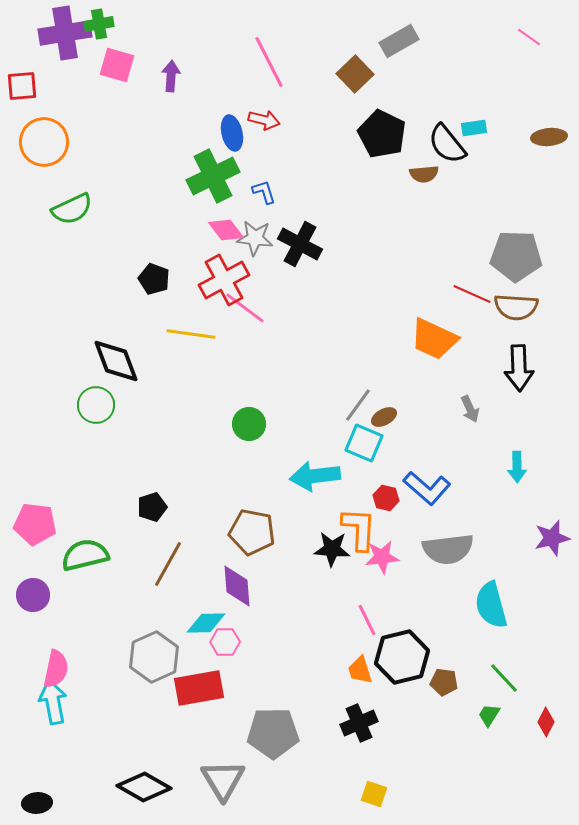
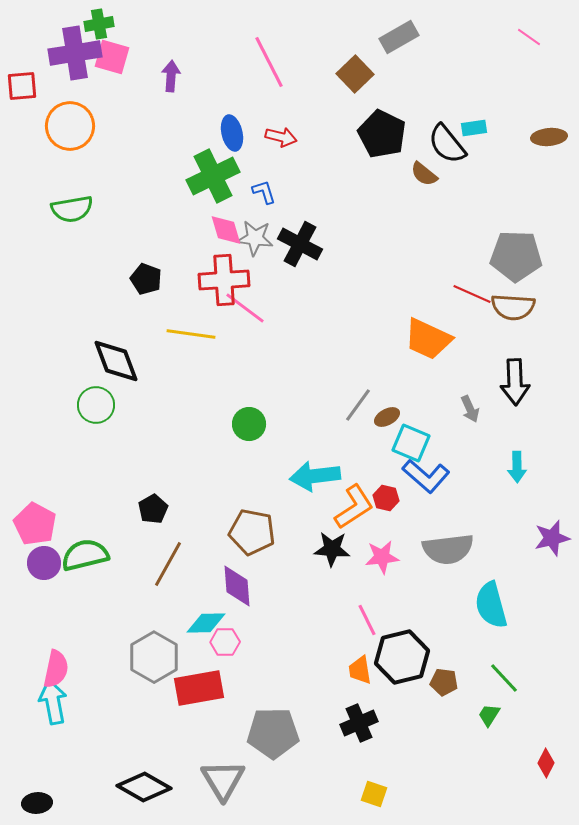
purple cross at (65, 33): moved 10 px right, 20 px down
gray rectangle at (399, 41): moved 4 px up
pink square at (117, 65): moved 5 px left, 8 px up
red arrow at (264, 120): moved 17 px right, 17 px down
orange circle at (44, 142): moved 26 px right, 16 px up
brown semicircle at (424, 174): rotated 44 degrees clockwise
green semicircle at (72, 209): rotated 15 degrees clockwise
pink diamond at (226, 230): rotated 21 degrees clockwise
black pentagon at (154, 279): moved 8 px left
red cross at (224, 280): rotated 24 degrees clockwise
brown semicircle at (516, 307): moved 3 px left
orange trapezoid at (434, 339): moved 6 px left
black arrow at (519, 368): moved 4 px left, 14 px down
brown ellipse at (384, 417): moved 3 px right
cyan square at (364, 443): moved 47 px right
blue L-shape at (427, 488): moved 1 px left, 12 px up
black pentagon at (152, 507): moved 1 px right, 2 px down; rotated 12 degrees counterclockwise
pink pentagon at (35, 524): rotated 21 degrees clockwise
orange L-shape at (359, 529): moved 5 px left, 22 px up; rotated 54 degrees clockwise
purple circle at (33, 595): moved 11 px right, 32 px up
gray hexagon at (154, 657): rotated 6 degrees counterclockwise
orange trapezoid at (360, 670): rotated 8 degrees clockwise
red diamond at (546, 722): moved 41 px down
